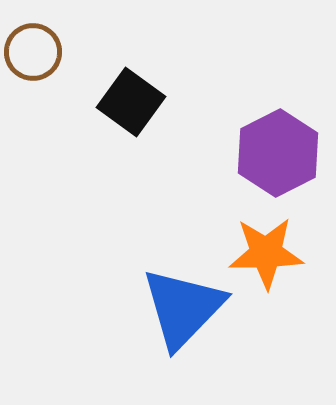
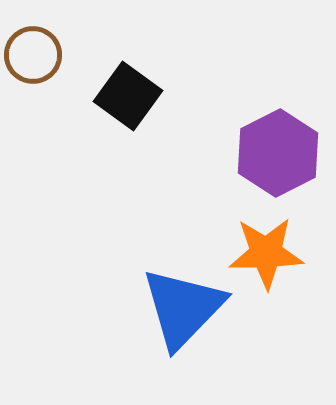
brown circle: moved 3 px down
black square: moved 3 px left, 6 px up
